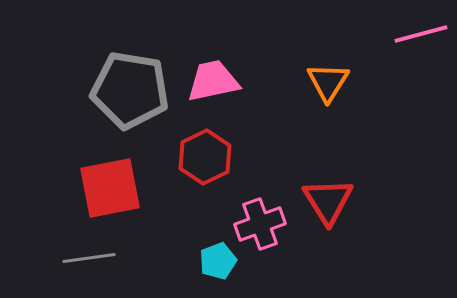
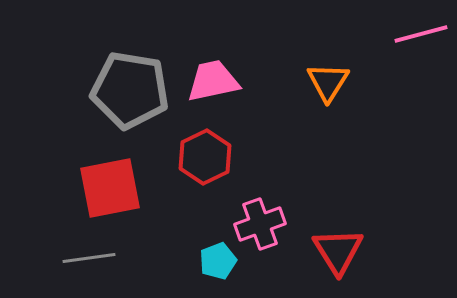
red triangle: moved 10 px right, 50 px down
